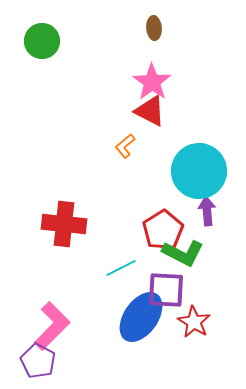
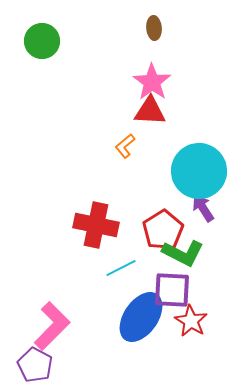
red triangle: rotated 24 degrees counterclockwise
purple arrow: moved 4 px left, 3 px up; rotated 28 degrees counterclockwise
red cross: moved 32 px right, 1 px down; rotated 6 degrees clockwise
purple square: moved 6 px right
red star: moved 3 px left, 1 px up
purple pentagon: moved 3 px left, 4 px down
